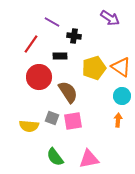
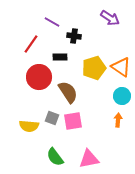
black rectangle: moved 1 px down
